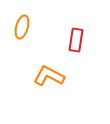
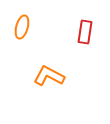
red rectangle: moved 9 px right, 8 px up
